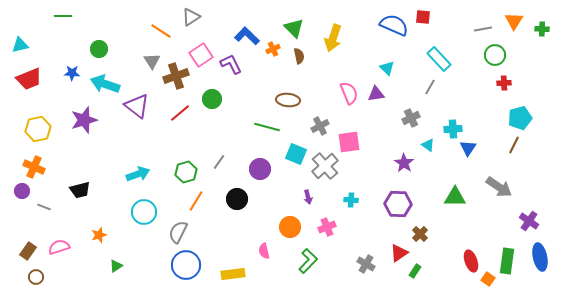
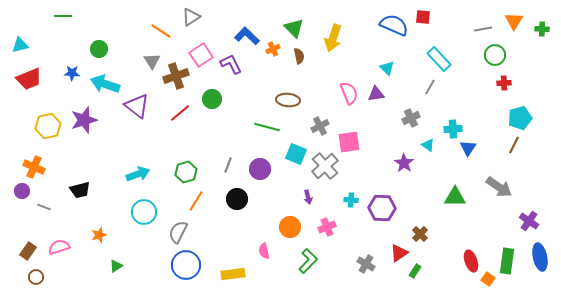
yellow hexagon at (38, 129): moved 10 px right, 3 px up
gray line at (219, 162): moved 9 px right, 3 px down; rotated 14 degrees counterclockwise
purple hexagon at (398, 204): moved 16 px left, 4 px down
